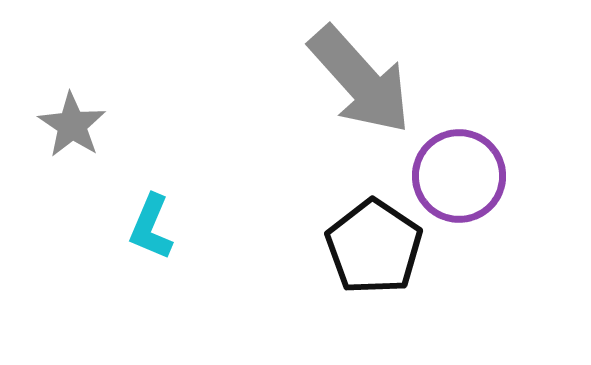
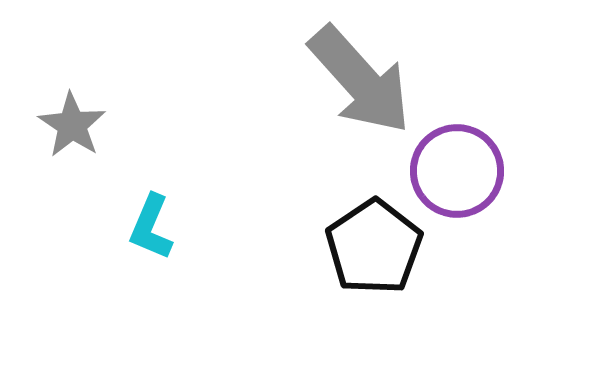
purple circle: moved 2 px left, 5 px up
black pentagon: rotated 4 degrees clockwise
